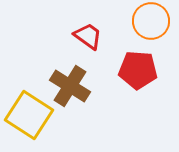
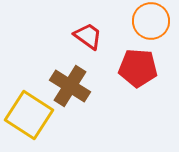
red pentagon: moved 2 px up
